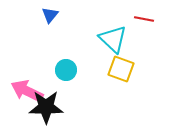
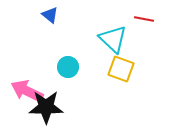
blue triangle: rotated 30 degrees counterclockwise
cyan circle: moved 2 px right, 3 px up
